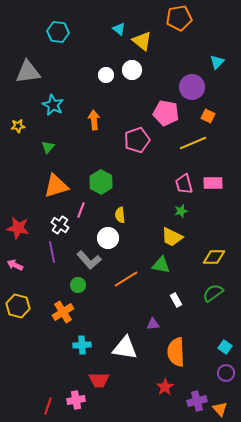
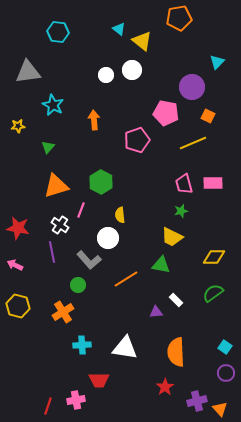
white rectangle at (176, 300): rotated 16 degrees counterclockwise
purple triangle at (153, 324): moved 3 px right, 12 px up
